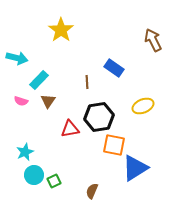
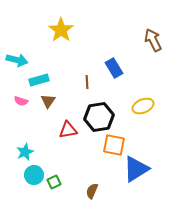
cyan arrow: moved 2 px down
blue rectangle: rotated 24 degrees clockwise
cyan rectangle: rotated 30 degrees clockwise
red triangle: moved 2 px left, 1 px down
blue triangle: moved 1 px right, 1 px down
green square: moved 1 px down
